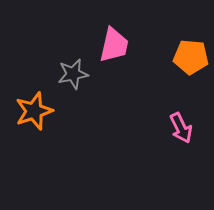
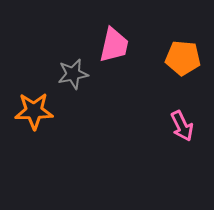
orange pentagon: moved 8 px left, 1 px down
orange star: rotated 18 degrees clockwise
pink arrow: moved 1 px right, 2 px up
